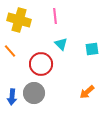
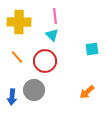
yellow cross: moved 2 px down; rotated 15 degrees counterclockwise
cyan triangle: moved 9 px left, 9 px up
orange line: moved 7 px right, 6 px down
red circle: moved 4 px right, 3 px up
gray circle: moved 3 px up
